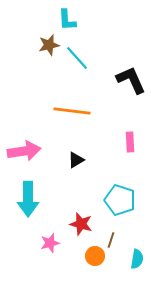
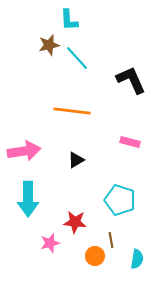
cyan L-shape: moved 2 px right
pink rectangle: rotated 72 degrees counterclockwise
red star: moved 6 px left, 2 px up; rotated 10 degrees counterclockwise
brown line: rotated 28 degrees counterclockwise
